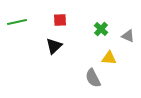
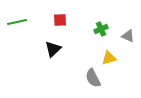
green cross: rotated 24 degrees clockwise
black triangle: moved 1 px left, 3 px down
yellow triangle: rotated 21 degrees counterclockwise
